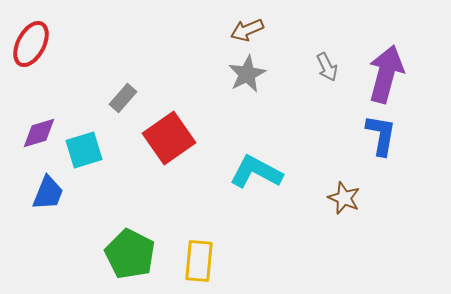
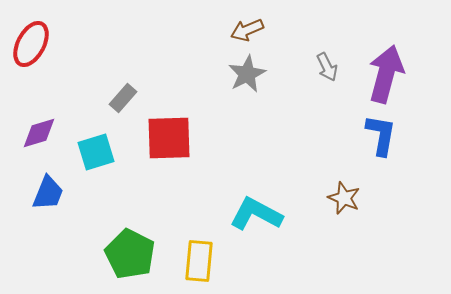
red square: rotated 33 degrees clockwise
cyan square: moved 12 px right, 2 px down
cyan L-shape: moved 42 px down
